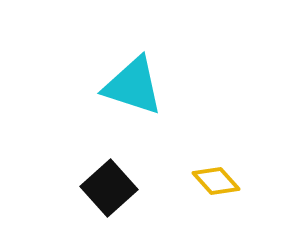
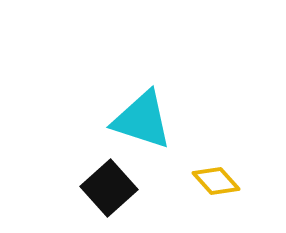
cyan triangle: moved 9 px right, 34 px down
